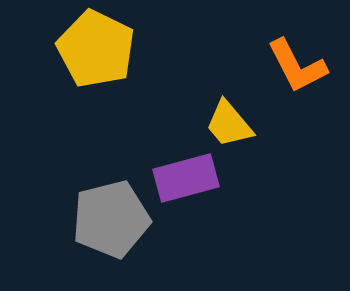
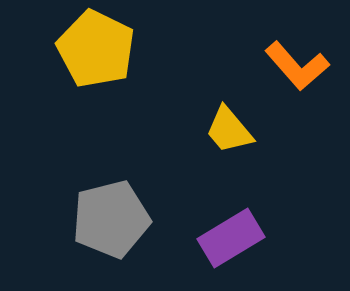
orange L-shape: rotated 14 degrees counterclockwise
yellow trapezoid: moved 6 px down
purple rectangle: moved 45 px right, 60 px down; rotated 16 degrees counterclockwise
